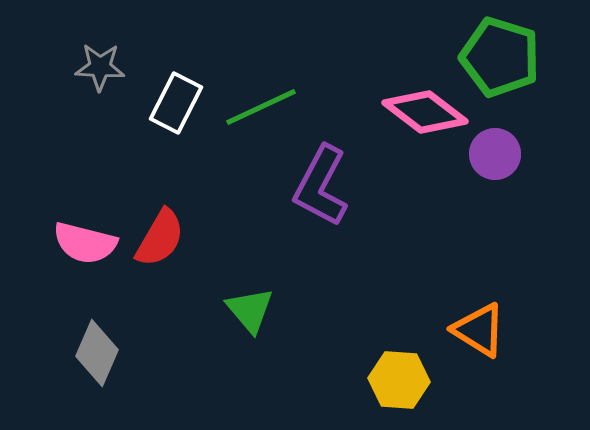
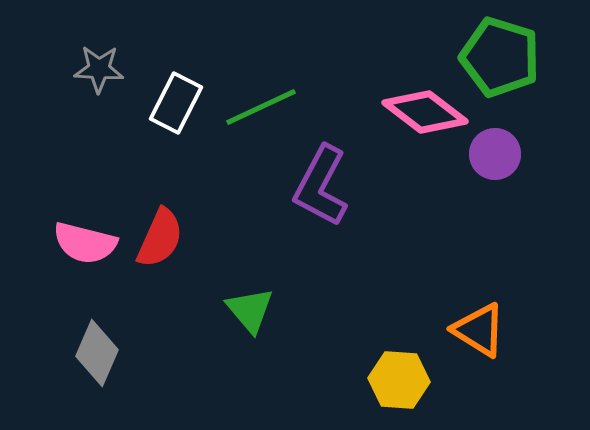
gray star: moved 1 px left, 2 px down
red semicircle: rotated 6 degrees counterclockwise
